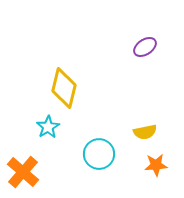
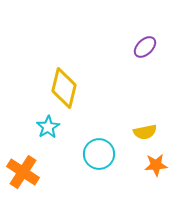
purple ellipse: rotated 10 degrees counterclockwise
orange cross: rotated 8 degrees counterclockwise
